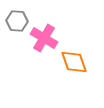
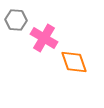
gray hexagon: moved 1 px left, 1 px up
